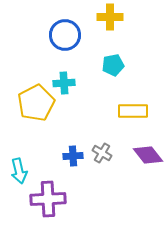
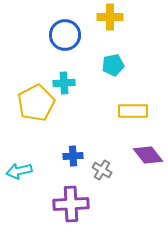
gray cross: moved 17 px down
cyan arrow: rotated 90 degrees clockwise
purple cross: moved 23 px right, 5 px down
